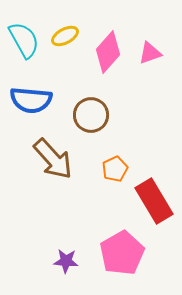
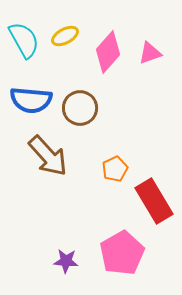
brown circle: moved 11 px left, 7 px up
brown arrow: moved 5 px left, 3 px up
